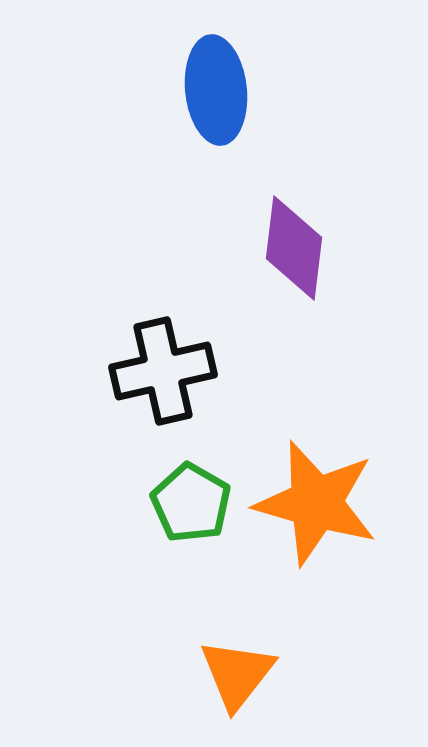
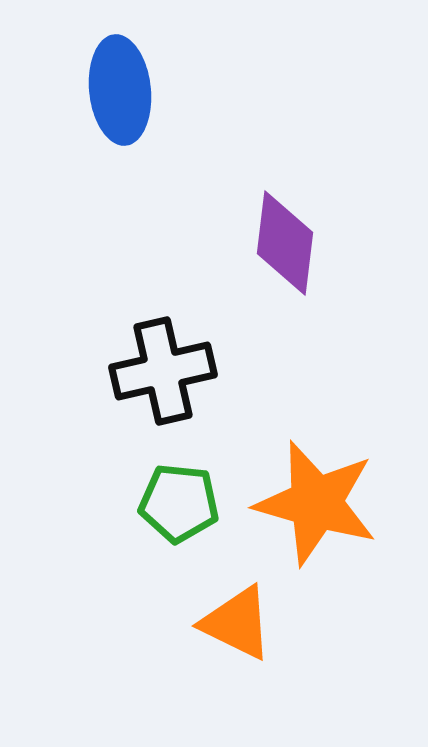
blue ellipse: moved 96 px left
purple diamond: moved 9 px left, 5 px up
green pentagon: moved 12 px left; rotated 24 degrees counterclockwise
orange triangle: moved 51 px up; rotated 42 degrees counterclockwise
